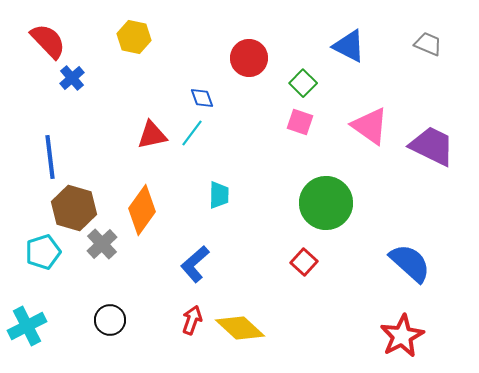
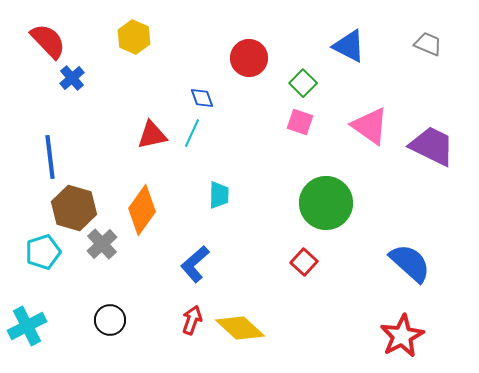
yellow hexagon: rotated 12 degrees clockwise
cyan line: rotated 12 degrees counterclockwise
